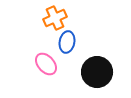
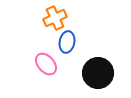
black circle: moved 1 px right, 1 px down
